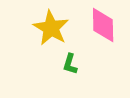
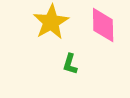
yellow star: moved 6 px up; rotated 12 degrees clockwise
